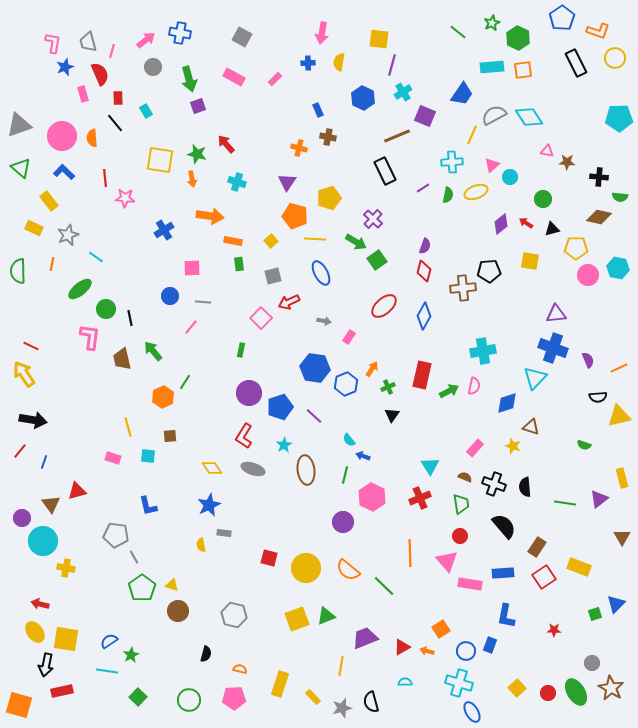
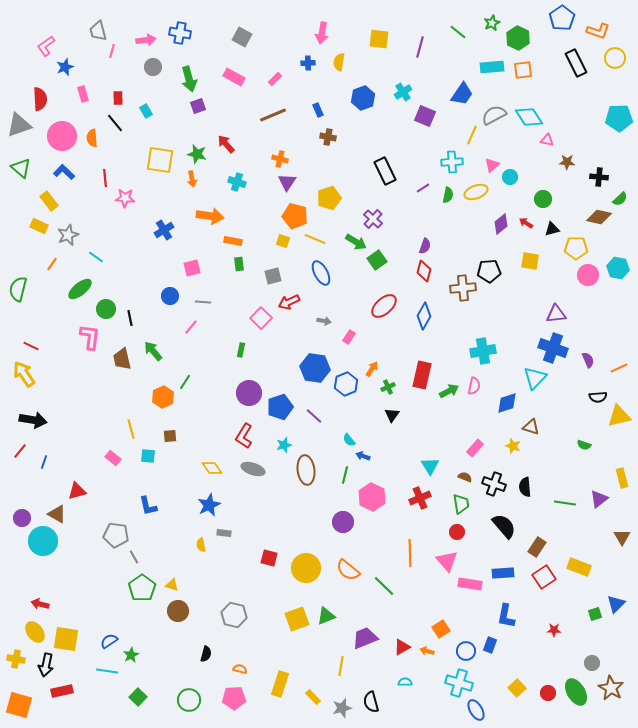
pink arrow at (146, 40): rotated 30 degrees clockwise
gray trapezoid at (88, 42): moved 10 px right, 11 px up
pink L-shape at (53, 43): moved 7 px left, 3 px down; rotated 135 degrees counterclockwise
purple line at (392, 65): moved 28 px right, 18 px up
red semicircle at (100, 74): moved 60 px left, 25 px down; rotated 20 degrees clockwise
blue hexagon at (363, 98): rotated 15 degrees clockwise
brown line at (397, 136): moved 124 px left, 21 px up
orange cross at (299, 148): moved 19 px left, 11 px down
pink triangle at (547, 151): moved 11 px up
green semicircle at (620, 197): moved 2 px down; rotated 49 degrees counterclockwise
yellow rectangle at (34, 228): moved 5 px right, 2 px up
yellow line at (315, 239): rotated 20 degrees clockwise
yellow square at (271, 241): moved 12 px right; rotated 32 degrees counterclockwise
orange line at (52, 264): rotated 24 degrees clockwise
pink square at (192, 268): rotated 12 degrees counterclockwise
green semicircle at (18, 271): moved 18 px down; rotated 15 degrees clockwise
yellow line at (128, 427): moved 3 px right, 2 px down
cyan star at (284, 445): rotated 14 degrees clockwise
pink rectangle at (113, 458): rotated 21 degrees clockwise
brown triangle at (51, 504): moved 6 px right, 10 px down; rotated 24 degrees counterclockwise
red circle at (460, 536): moved 3 px left, 4 px up
yellow cross at (66, 568): moved 50 px left, 91 px down
blue ellipse at (472, 712): moved 4 px right, 2 px up
